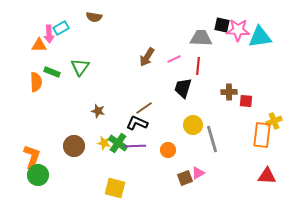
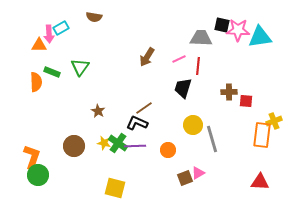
pink line: moved 5 px right
brown star: rotated 16 degrees clockwise
red triangle: moved 7 px left, 6 px down
